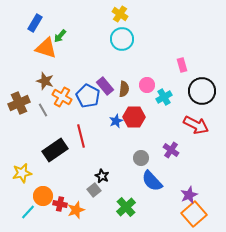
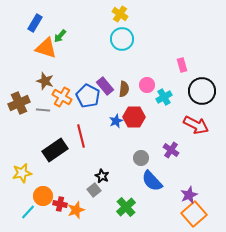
gray line: rotated 56 degrees counterclockwise
